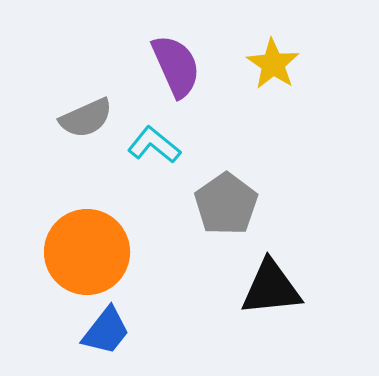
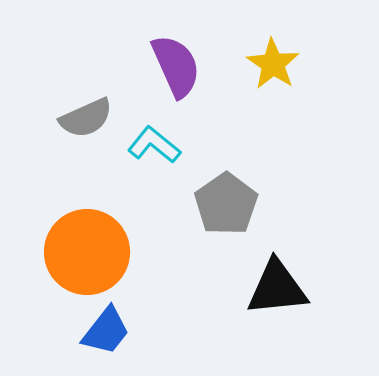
black triangle: moved 6 px right
